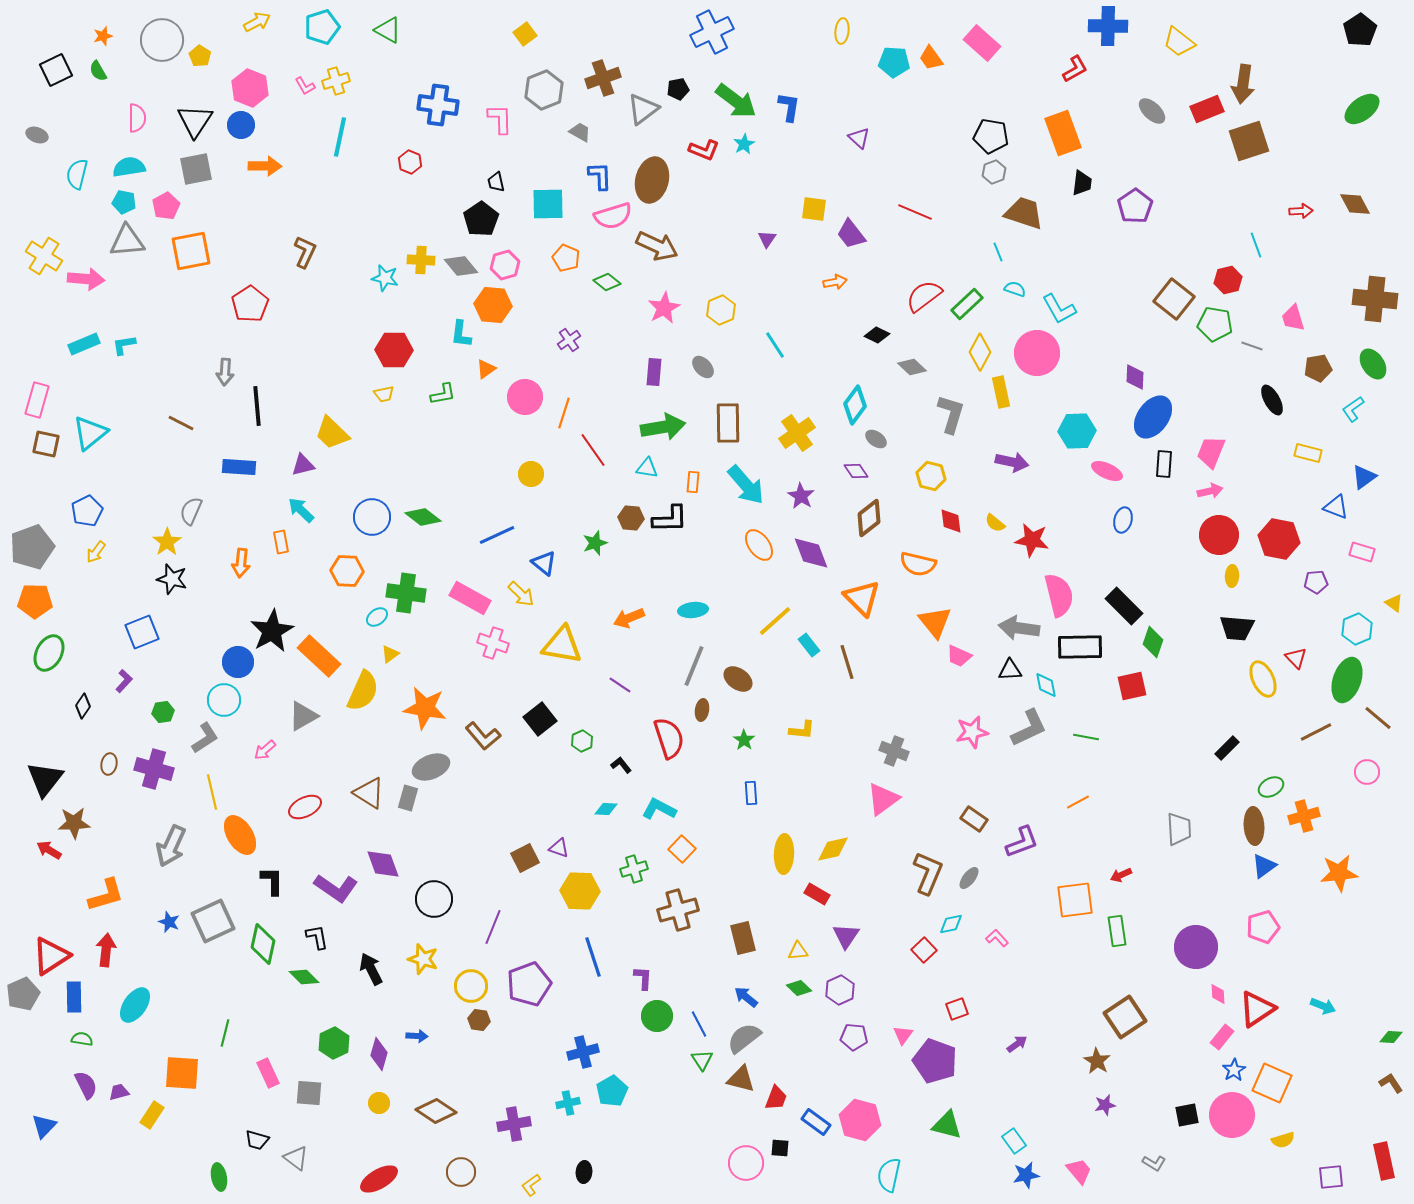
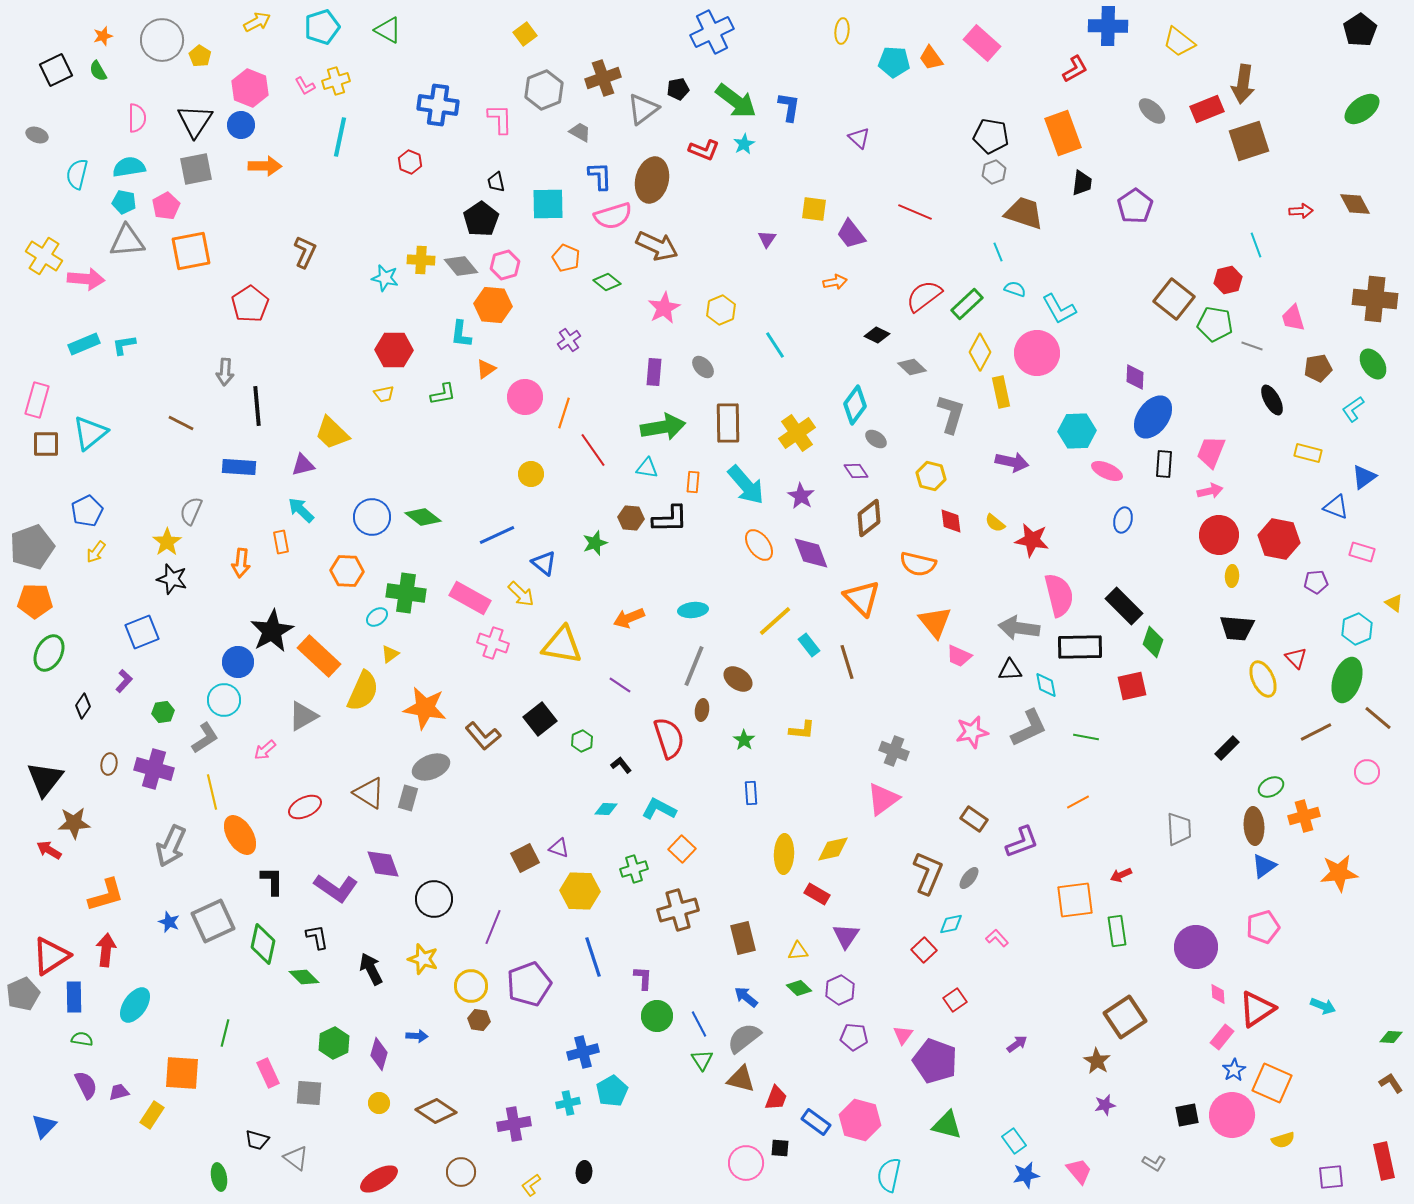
brown square at (46, 444): rotated 12 degrees counterclockwise
red square at (957, 1009): moved 2 px left, 9 px up; rotated 15 degrees counterclockwise
